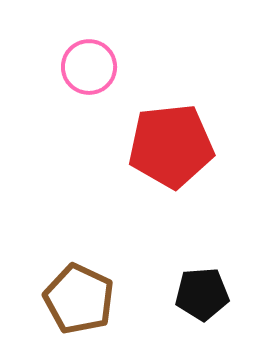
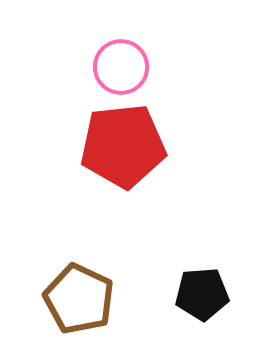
pink circle: moved 32 px right
red pentagon: moved 48 px left
